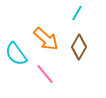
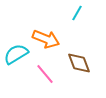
orange arrow: rotated 20 degrees counterclockwise
brown diamond: moved 16 px down; rotated 50 degrees counterclockwise
cyan semicircle: rotated 95 degrees clockwise
